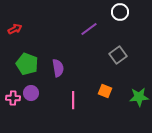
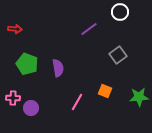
red arrow: rotated 32 degrees clockwise
purple circle: moved 15 px down
pink line: moved 4 px right, 2 px down; rotated 30 degrees clockwise
